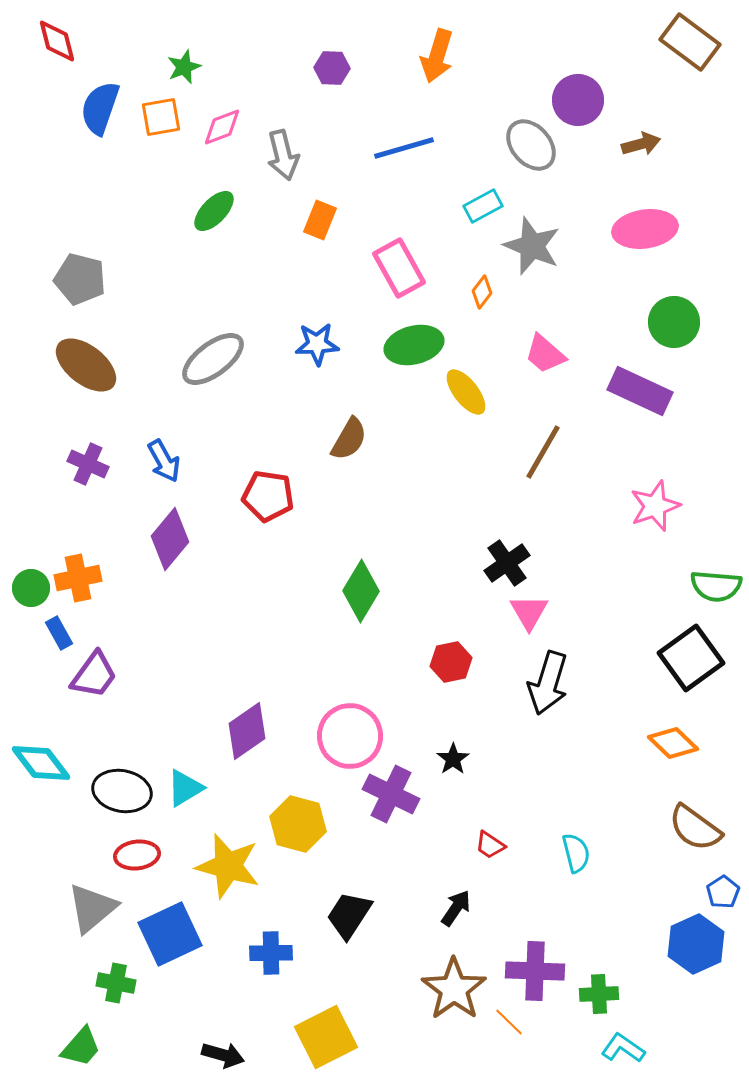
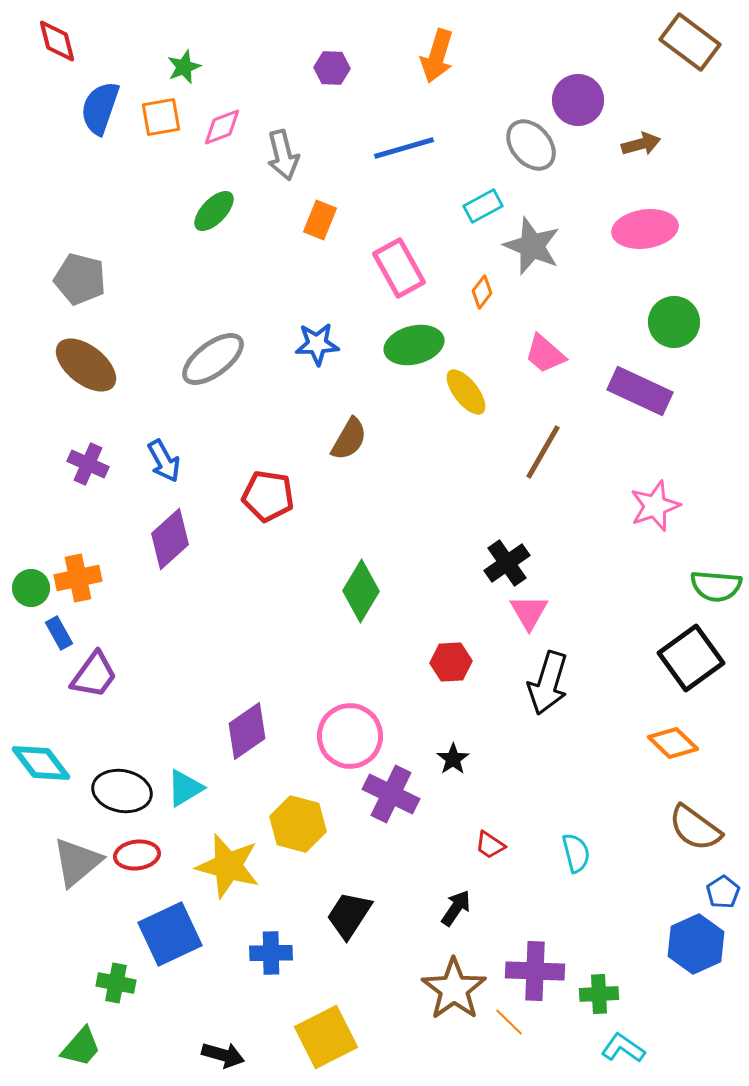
purple diamond at (170, 539): rotated 8 degrees clockwise
red hexagon at (451, 662): rotated 9 degrees clockwise
gray triangle at (92, 908): moved 15 px left, 46 px up
